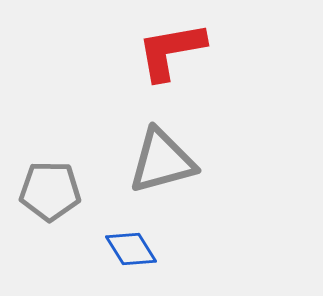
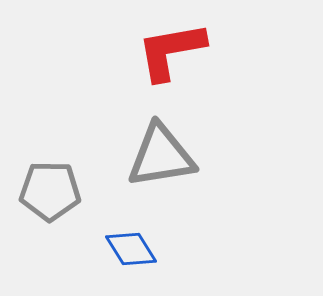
gray triangle: moved 1 px left, 5 px up; rotated 6 degrees clockwise
